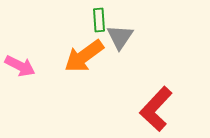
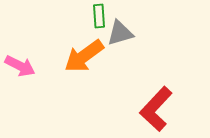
green rectangle: moved 4 px up
gray triangle: moved 4 px up; rotated 40 degrees clockwise
